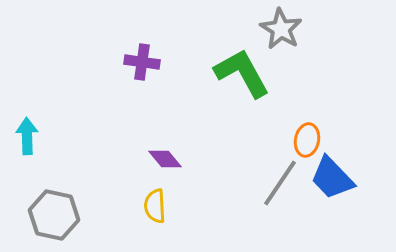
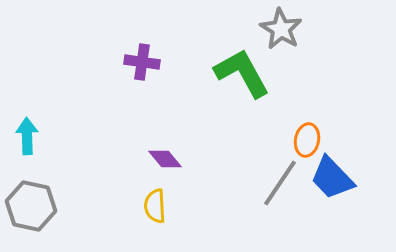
gray hexagon: moved 23 px left, 9 px up
